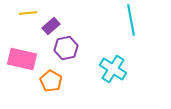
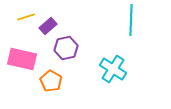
yellow line: moved 2 px left, 4 px down; rotated 12 degrees counterclockwise
cyan line: rotated 12 degrees clockwise
purple rectangle: moved 3 px left
